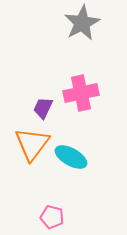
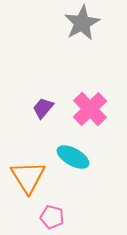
pink cross: moved 9 px right, 16 px down; rotated 32 degrees counterclockwise
purple trapezoid: rotated 15 degrees clockwise
orange triangle: moved 4 px left, 33 px down; rotated 9 degrees counterclockwise
cyan ellipse: moved 2 px right
